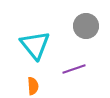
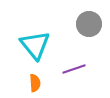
gray circle: moved 3 px right, 2 px up
orange semicircle: moved 2 px right, 3 px up
